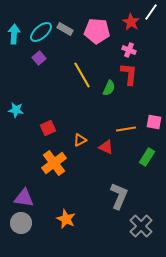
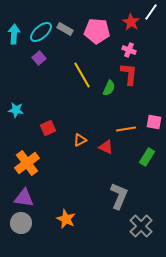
orange cross: moved 27 px left
